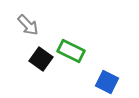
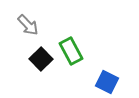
green rectangle: rotated 36 degrees clockwise
black square: rotated 10 degrees clockwise
